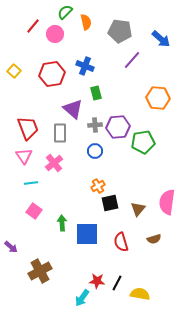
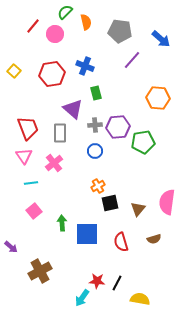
pink square: rotated 14 degrees clockwise
yellow semicircle: moved 5 px down
